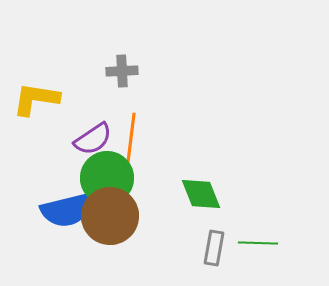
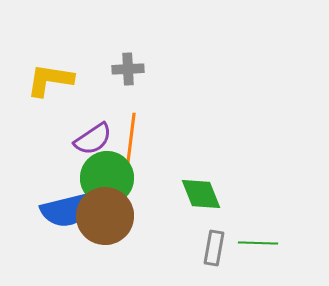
gray cross: moved 6 px right, 2 px up
yellow L-shape: moved 14 px right, 19 px up
brown circle: moved 5 px left
